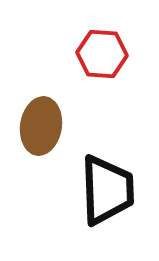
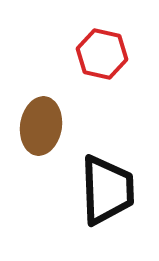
red hexagon: rotated 9 degrees clockwise
